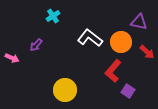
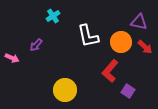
white L-shape: moved 2 px left, 2 px up; rotated 140 degrees counterclockwise
red arrow: moved 2 px left, 5 px up
red L-shape: moved 3 px left
